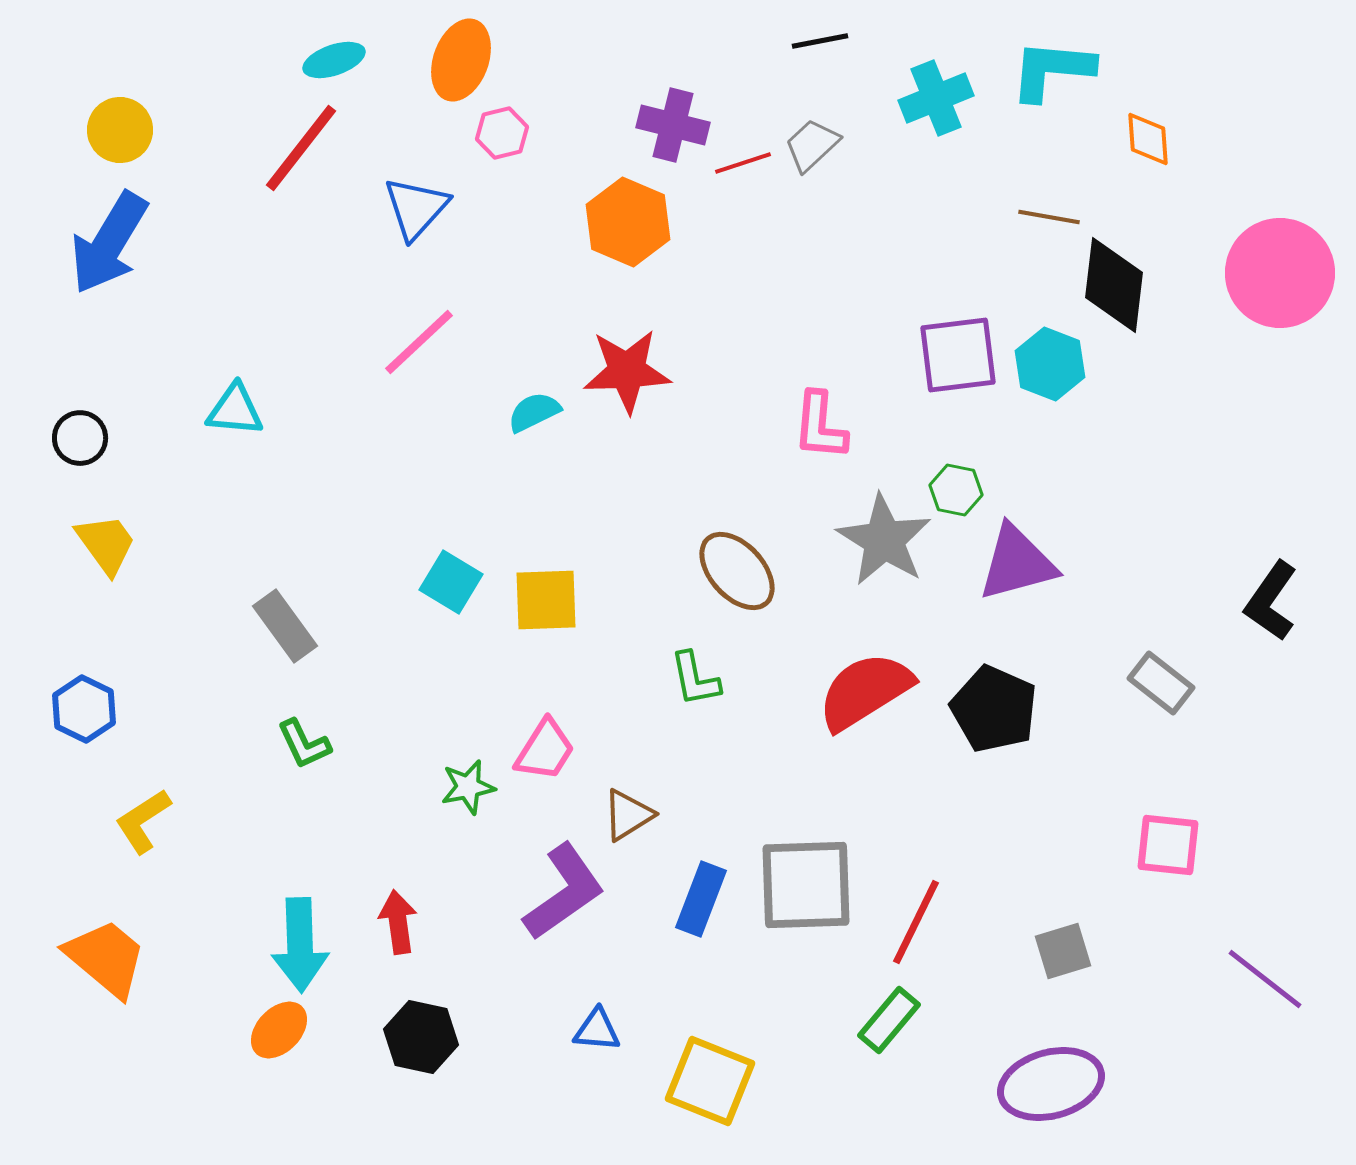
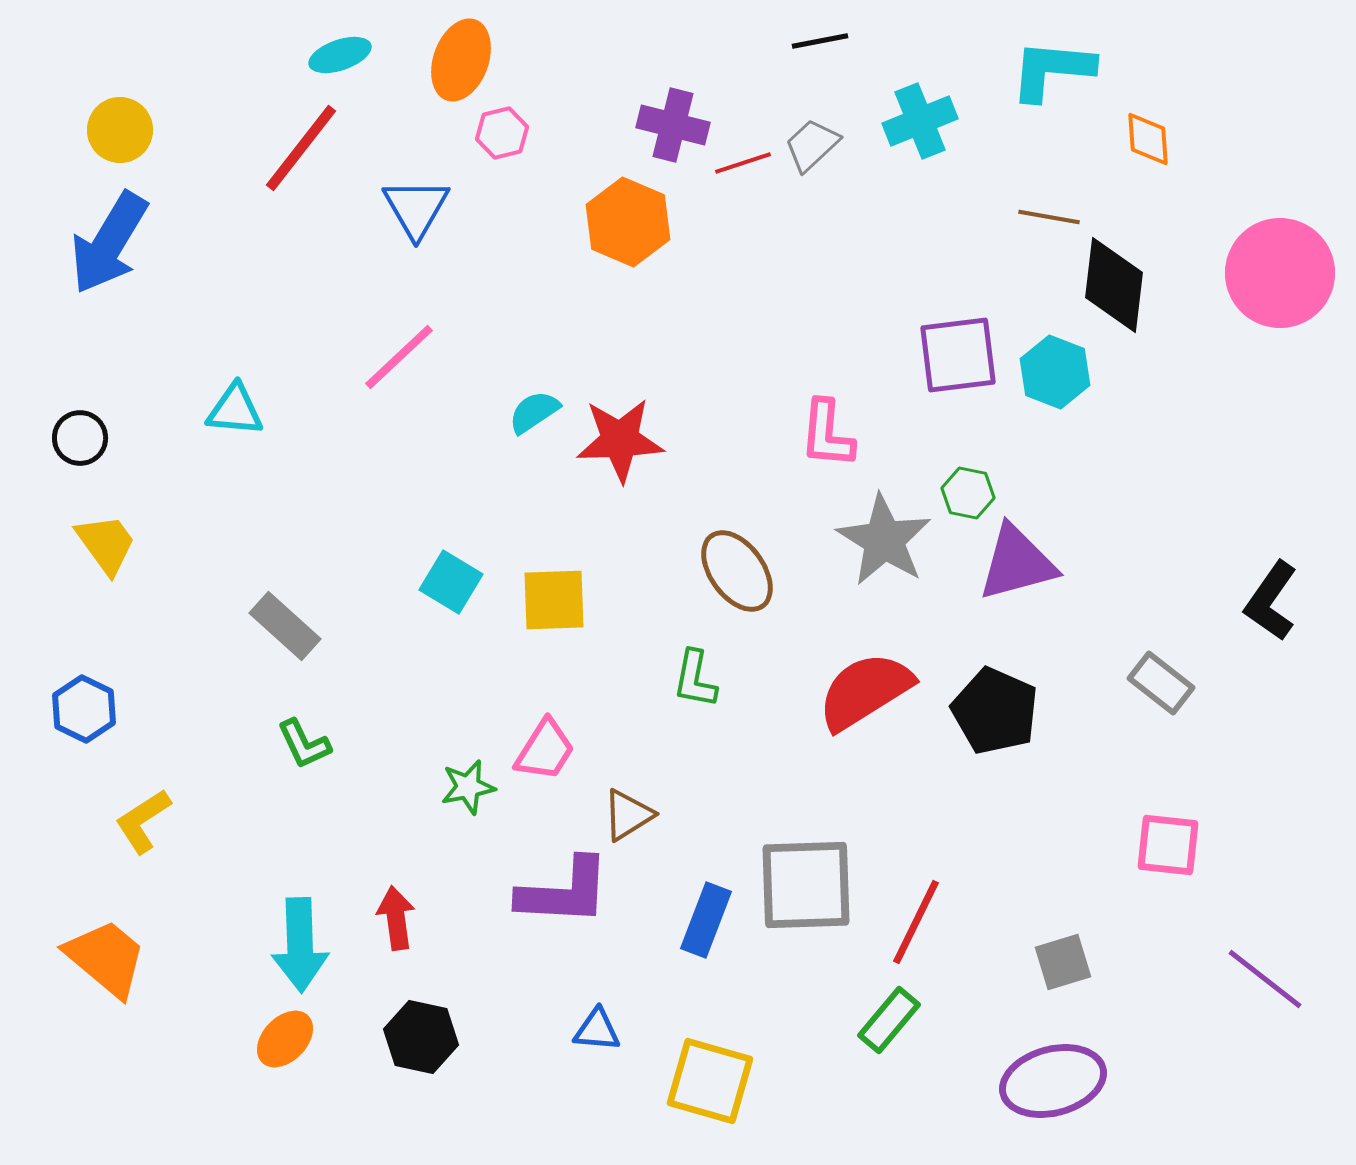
cyan ellipse at (334, 60): moved 6 px right, 5 px up
cyan cross at (936, 98): moved 16 px left, 23 px down
blue triangle at (416, 208): rotated 12 degrees counterclockwise
pink line at (419, 342): moved 20 px left, 15 px down
cyan hexagon at (1050, 364): moved 5 px right, 8 px down
red star at (627, 371): moved 7 px left, 69 px down
cyan semicircle at (534, 412): rotated 8 degrees counterclockwise
pink L-shape at (820, 426): moved 7 px right, 8 px down
green hexagon at (956, 490): moved 12 px right, 3 px down
brown ellipse at (737, 571): rotated 6 degrees clockwise
yellow square at (546, 600): moved 8 px right
gray rectangle at (285, 626): rotated 12 degrees counterclockwise
green L-shape at (695, 679): rotated 22 degrees clockwise
black pentagon at (994, 709): moved 1 px right, 2 px down
purple L-shape at (564, 892): rotated 38 degrees clockwise
blue rectangle at (701, 899): moved 5 px right, 21 px down
red arrow at (398, 922): moved 2 px left, 4 px up
gray square at (1063, 951): moved 11 px down
orange ellipse at (279, 1030): moved 6 px right, 9 px down
yellow square at (710, 1081): rotated 6 degrees counterclockwise
purple ellipse at (1051, 1084): moved 2 px right, 3 px up
